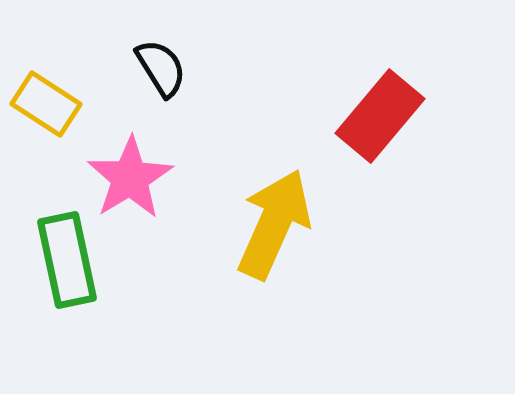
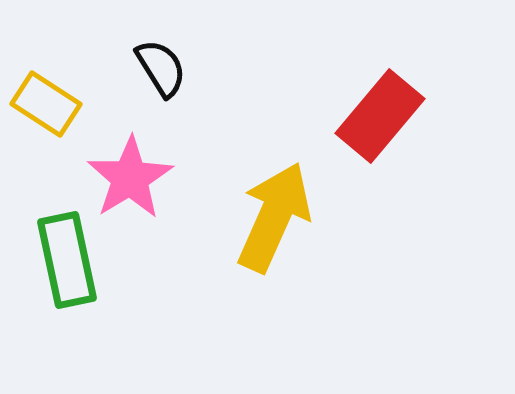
yellow arrow: moved 7 px up
